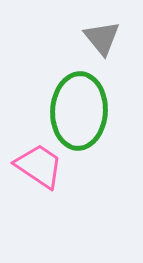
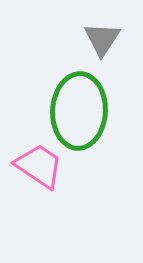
gray triangle: moved 1 px down; rotated 12 degrees clockwise
